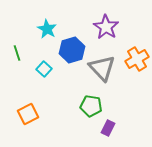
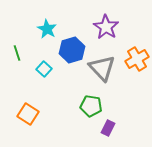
orange square: rotated 30 degrees counterclockwise
